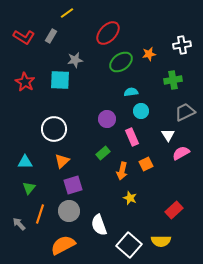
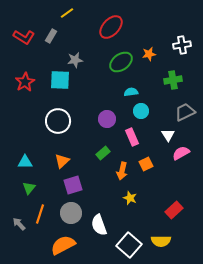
red ellipse: moved 3 px right, 6 px up
red star: rotated 12 degrees clockwise
white circle: moved 4 px right, 8 px up
gray circle: moved 2 px right, 2 px down
